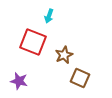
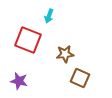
red square: moved 5 px left, 2 px up
brown star: moved 1 px right, 1 px up; rotated 18 degrees clockwise
